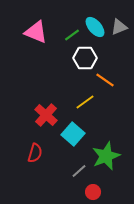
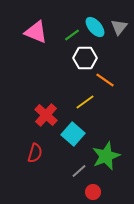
gray triangle: rotated 30 degrees counterclockwise
